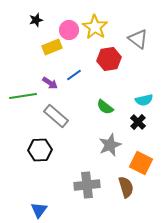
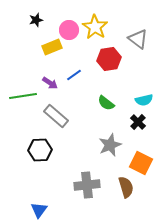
green semicircle: moved 1 px right, 4 px up
